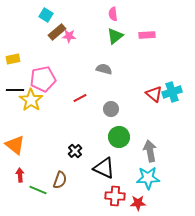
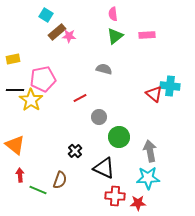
cyan cross: moved 2 px left, 6 px up; rotated 24 degrees clockwise
gray circle: moved 12 px left, 8 px down
